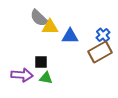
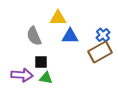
gray semicircle: moved 5 px left, 18 px down; rotated 24 degrees clockwise
yellow triangle: moved 8 px right, 9 px up
